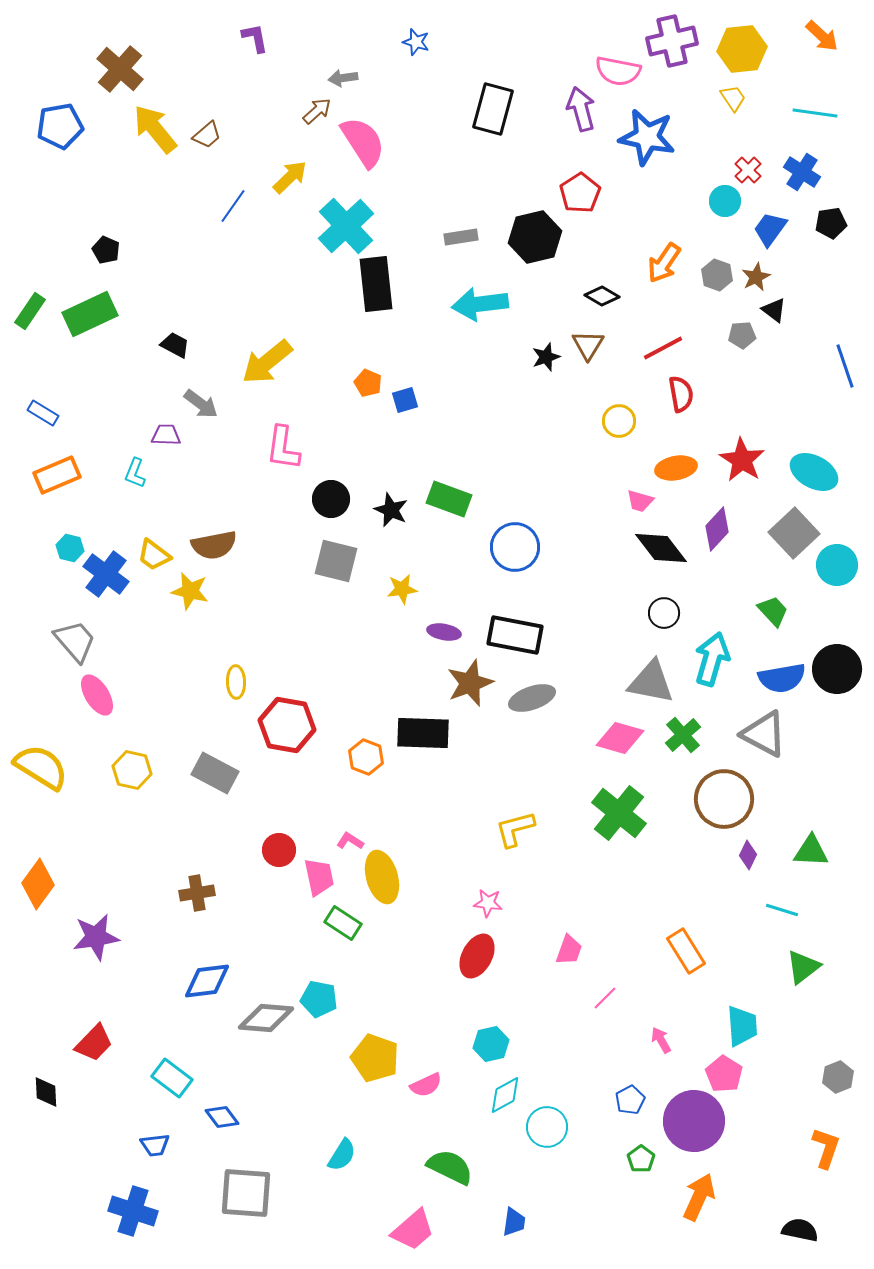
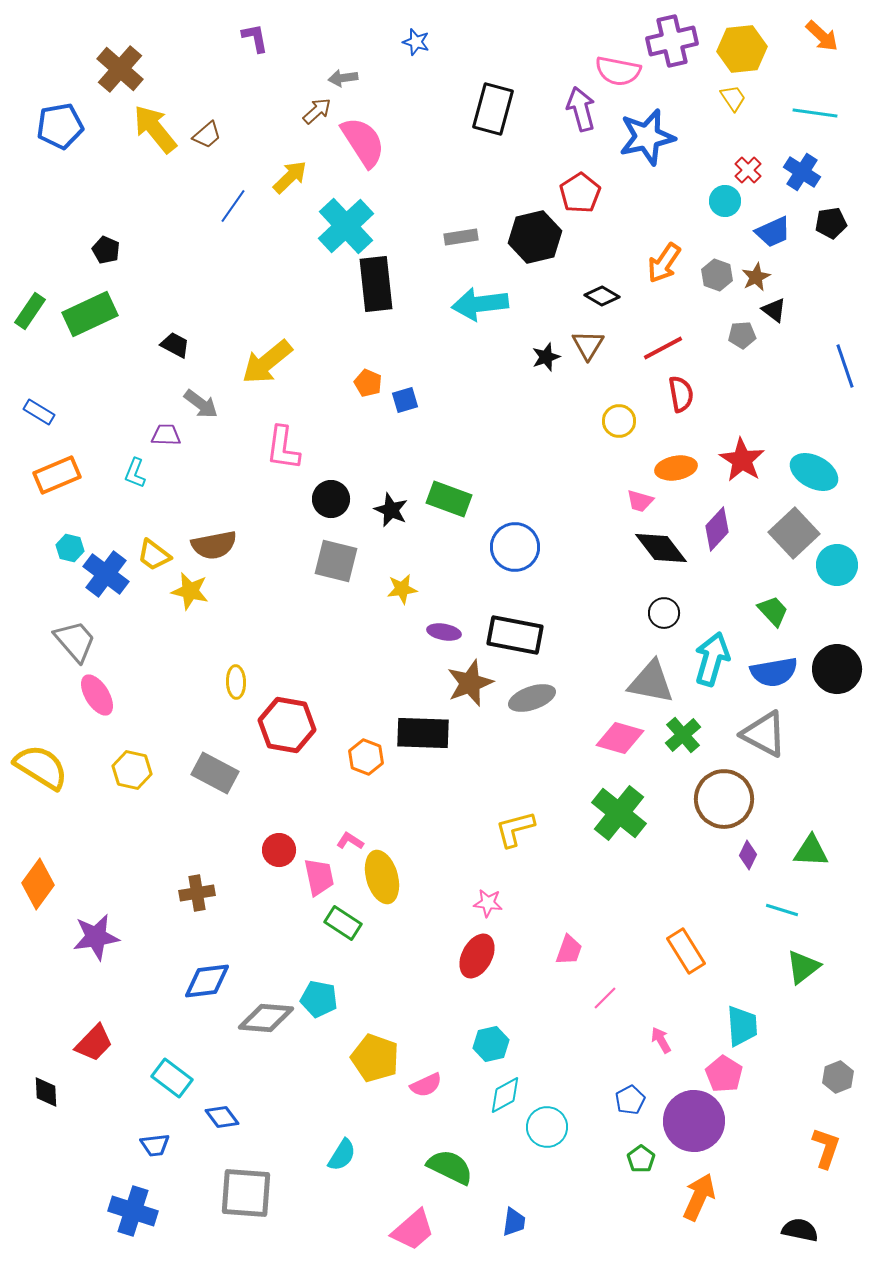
blue star at (647, 137): rotated 24 degrees counterclockwise
blue trapezoid at (770, 229): moved 3 px right, 3 px down; rotated 150 degrees counterclockwise
blue rectangle at (43, 413): moved 4 px left, 1 px up
blue semicircle at (782, 678): moved 8 px left, 6 px up
